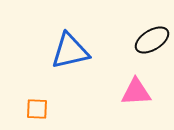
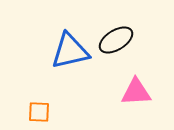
black ellipse: moved 36 px left
orange square: moved 2 px right, 3 px down
